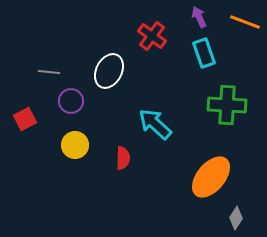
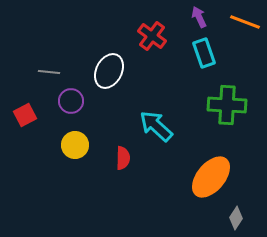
red square: moved 4 px up
cyan arrow: moved 1 px right, 2 px down
